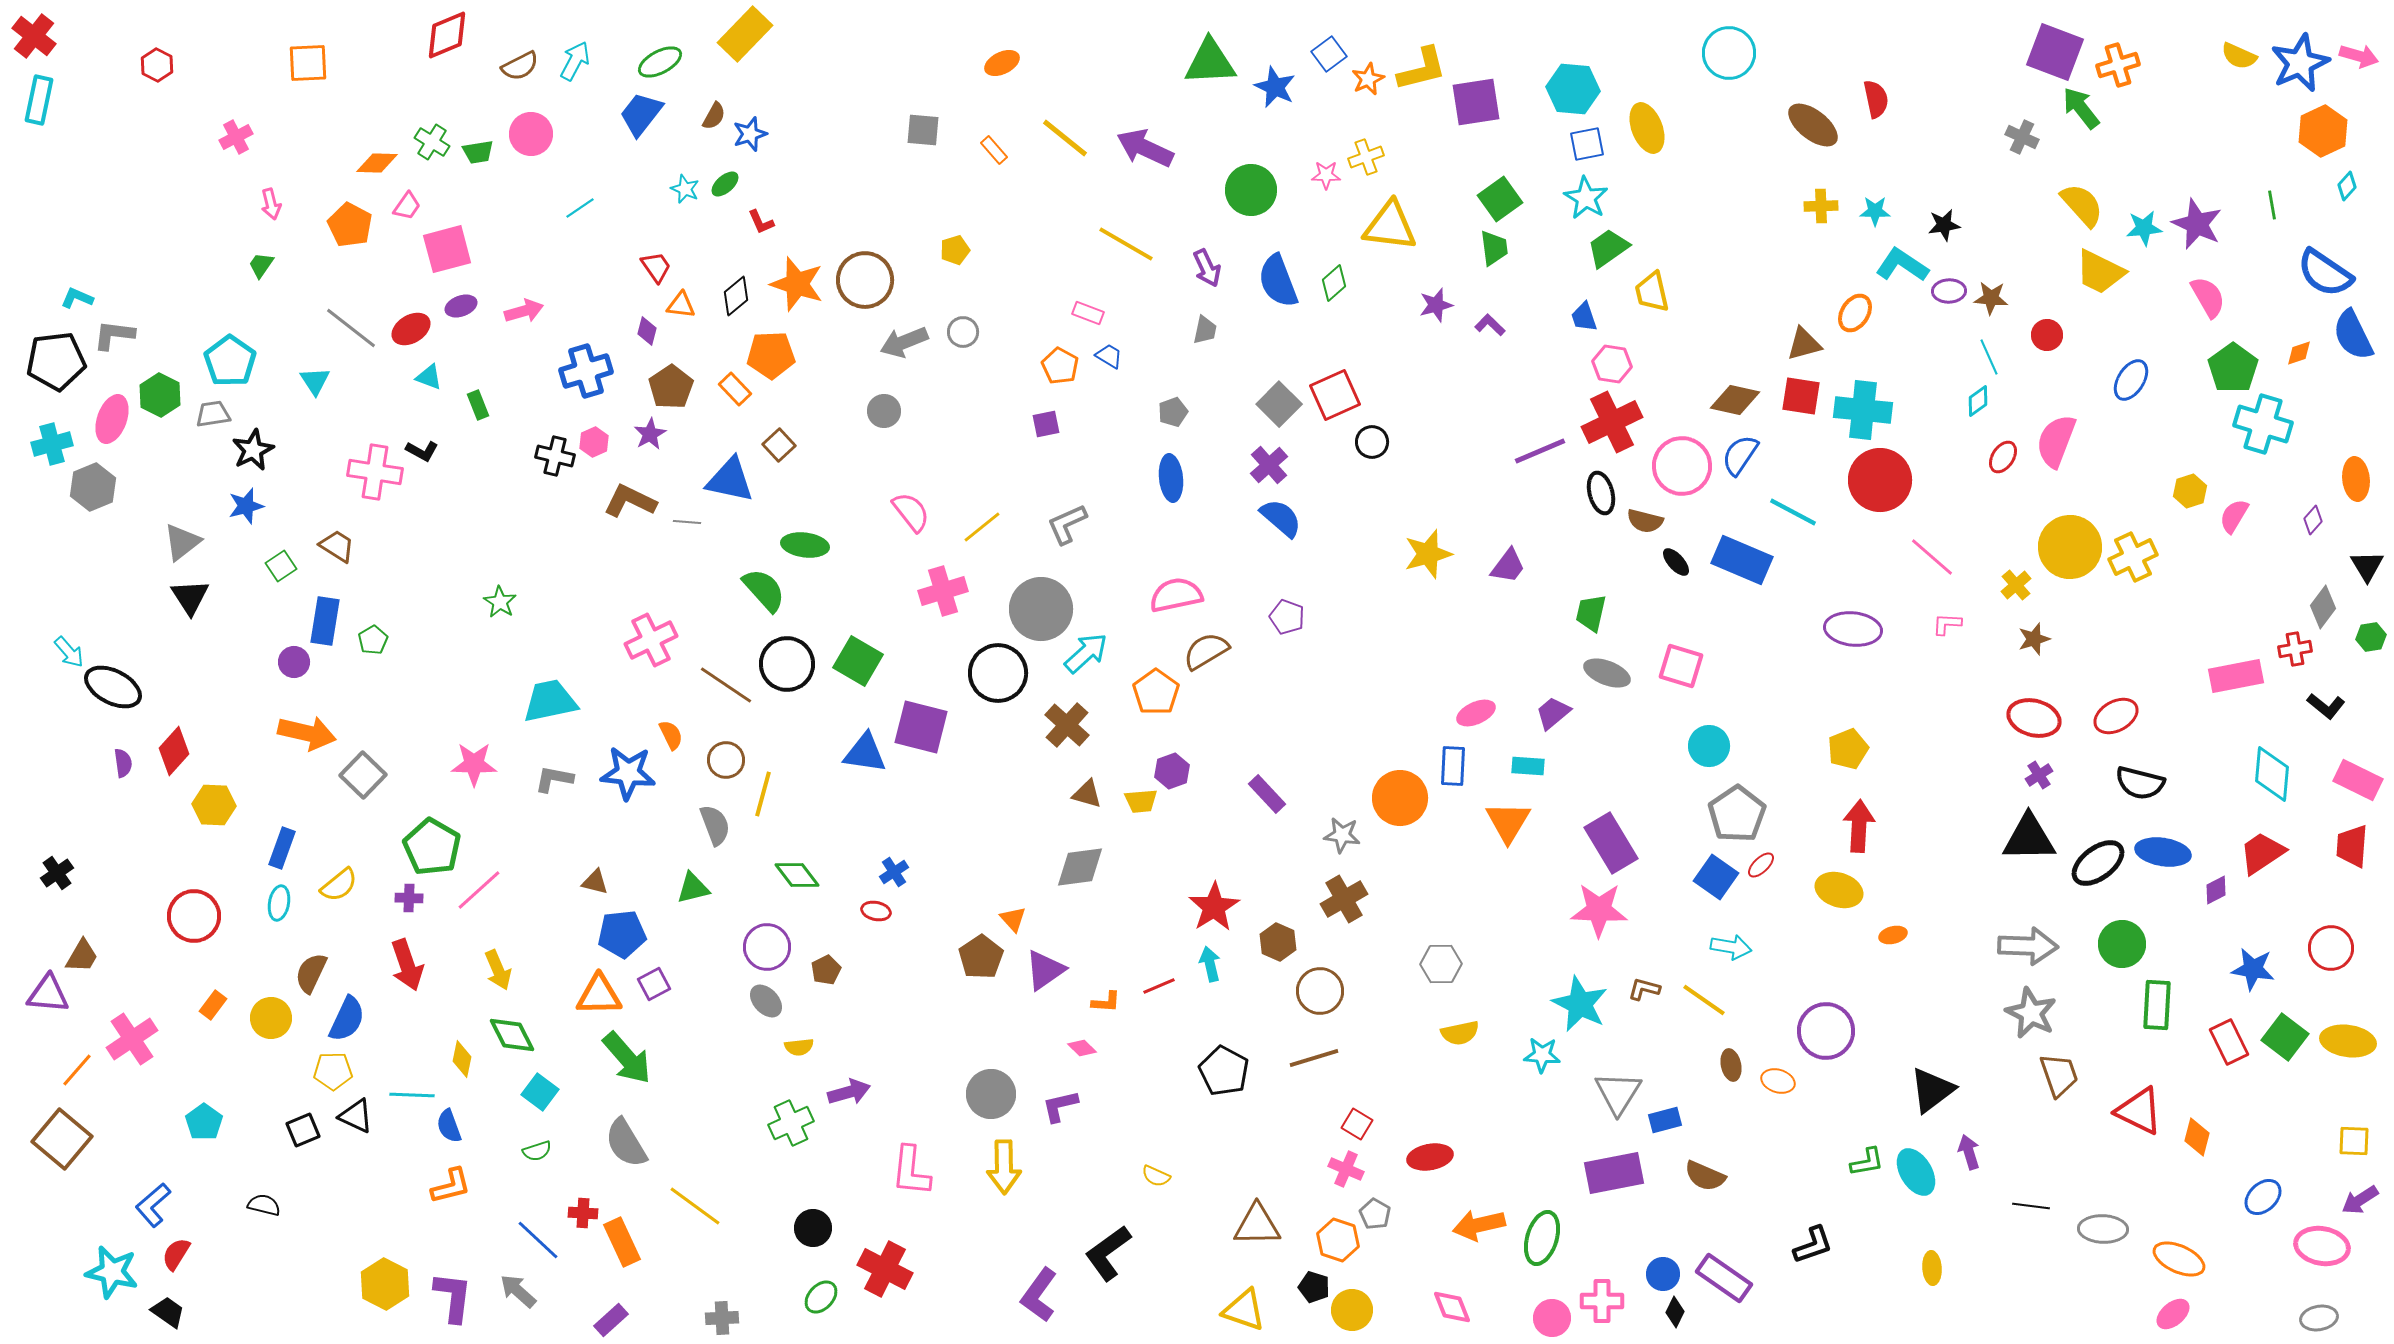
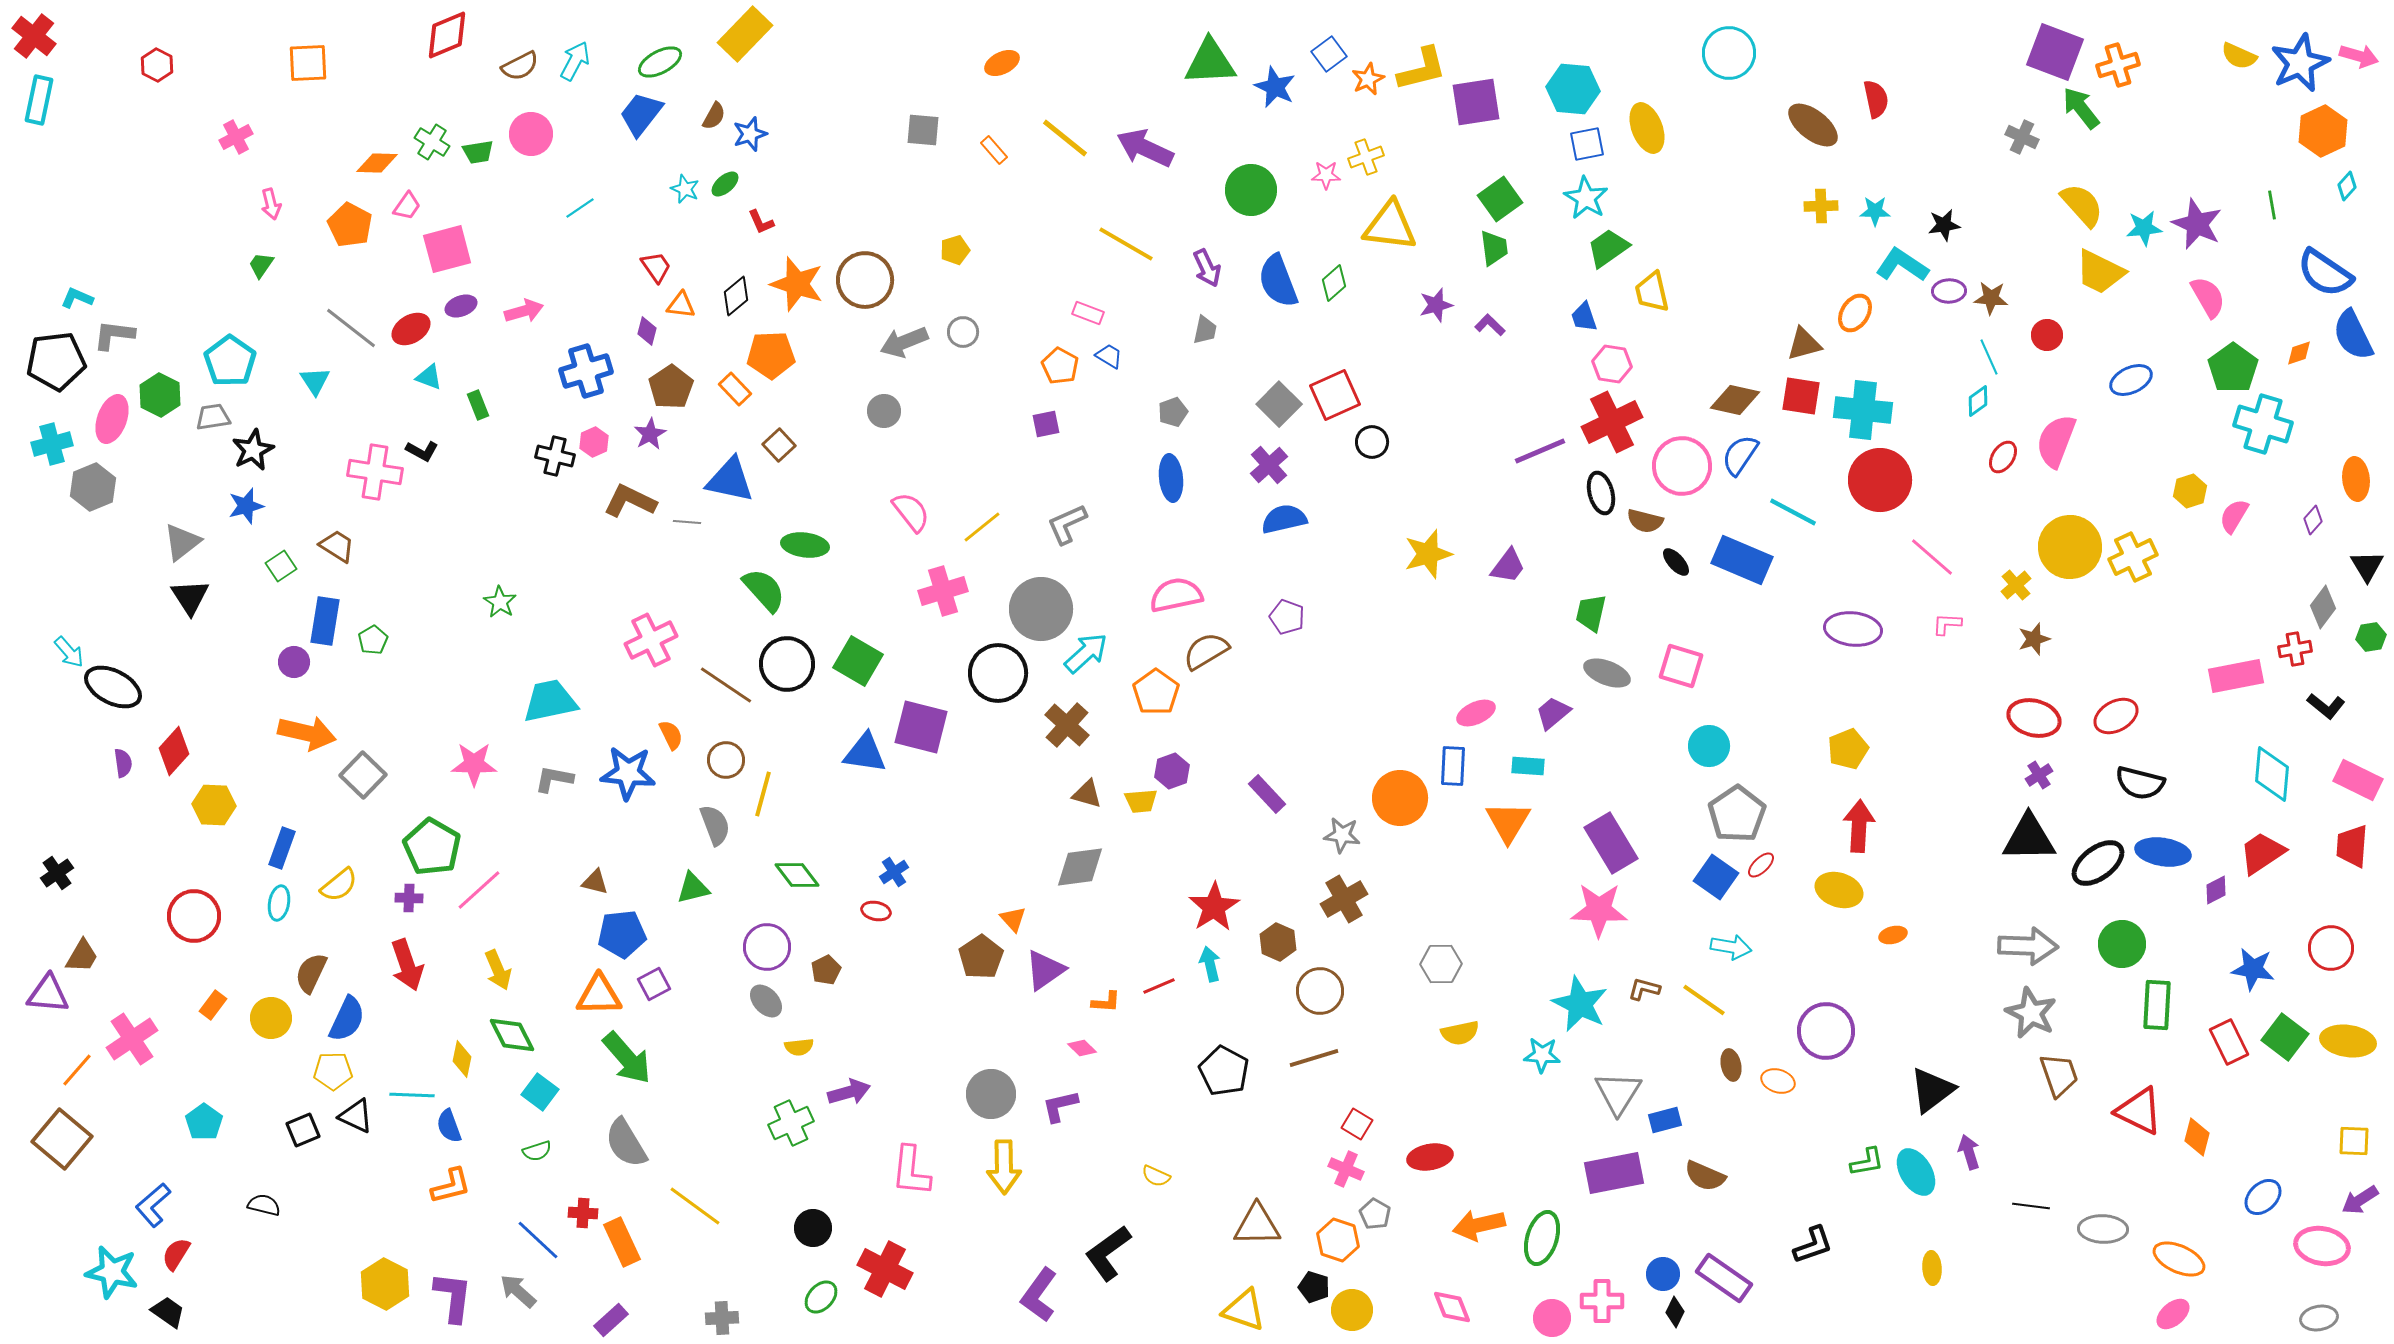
blue ellipse at (2131, 380): rotated 33 degrees clockwise
gray trapezoid at (213, 414): moved 3 px down
blue semicircle at (1281, 518): moved 3 px right, 1 px down; rotated 54 degrees counterclockwise
